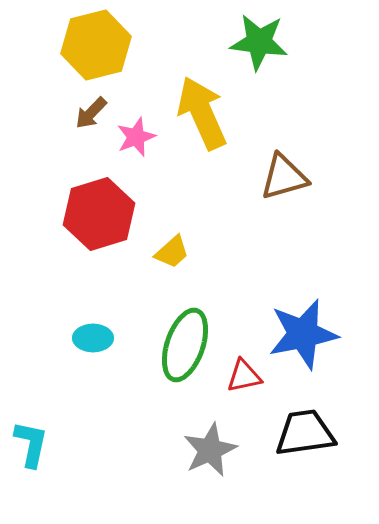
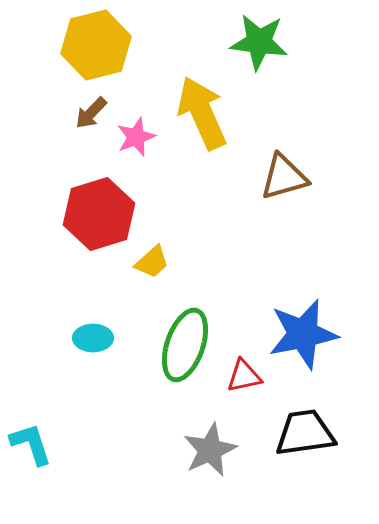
yellow trapezoid: moved 20 px left, 10 px down
cyan L-shape: rotated 30 degrees counterclockwise
